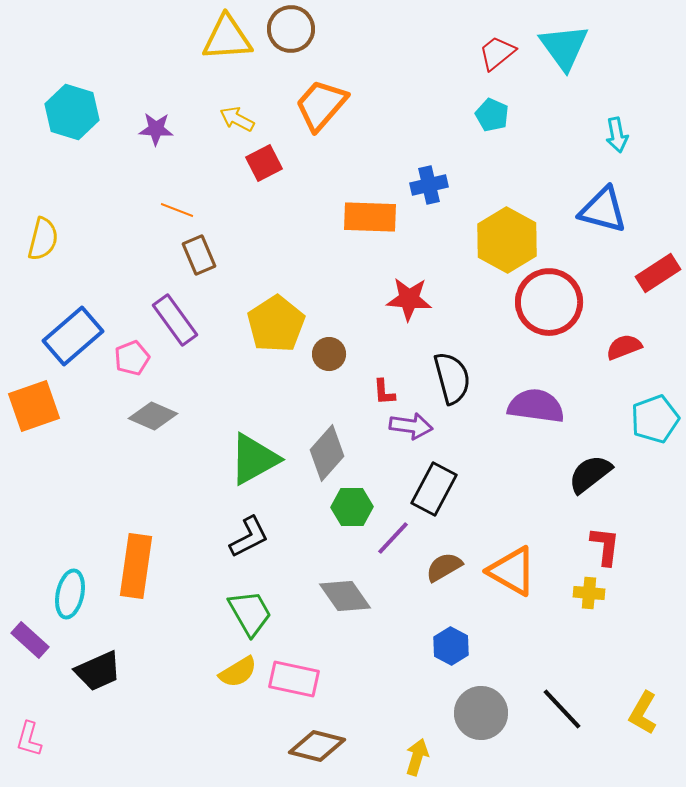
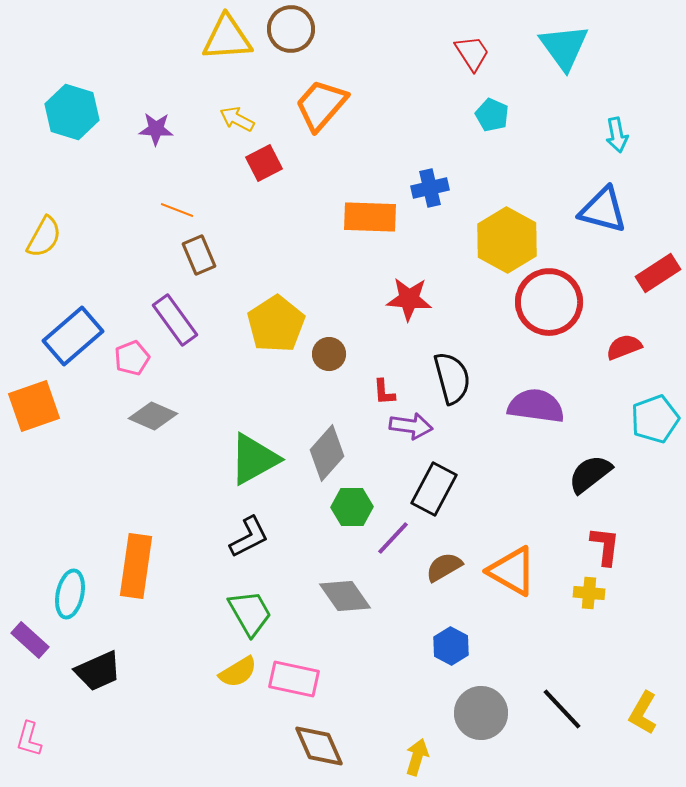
red trapezoid at (497, 53): moved 25 px left; rotated 96 degrees clockwise
blue cross at (429, 185): moved 1 px right, 3 px down
yellow semicircle at (43, 239): moved 1 px right, 2 px up; rotated 15 degrees clockwise
brown diamond at (317, 746): moved 2 px right; rotated 52 degrees clockwise
